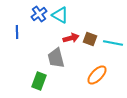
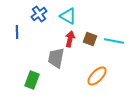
cyan triangle: moved 8 px right, 1 px down
red arrow: moved 1 px left, 1 px down; rotated 63 degrees counterclockwise
cyan line: moved 1 px right, 2 px up
gray trapezoid: rotated 25 degrees clockwise
orange ellipse: moved 1 px down
green rectangle: moved 7 px left, 1 px up
